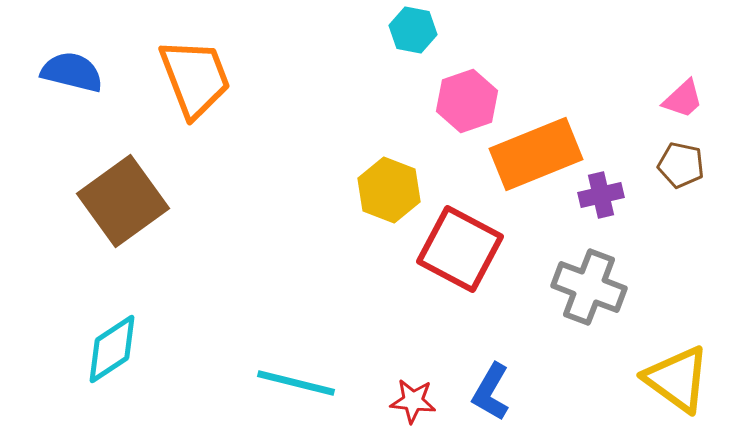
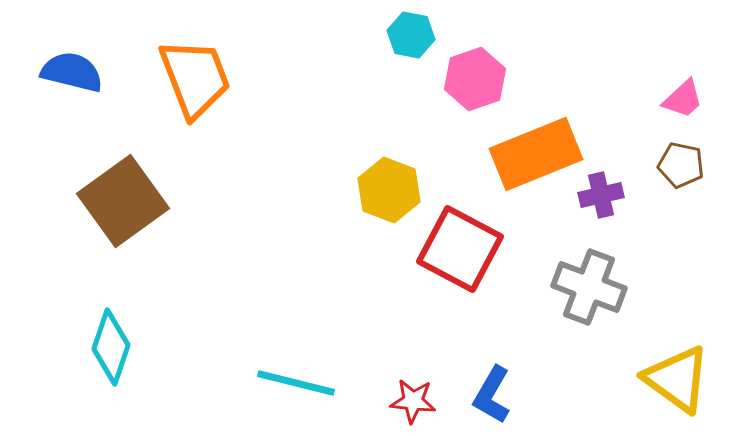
cyan hexagon: moved 2 px left, 5 px down
pink hexagon: moved 8 px right, 22 px up
cyan diamond: moved 1 px left, 2 px up; rotated 38 degrees counterclockwise
blue L-shape: moved 1 px right, 3 px down
